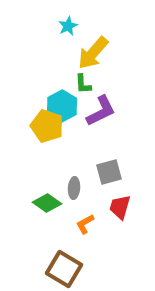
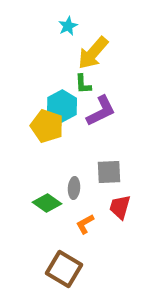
gray square: rotated 12 degrees clockwise
